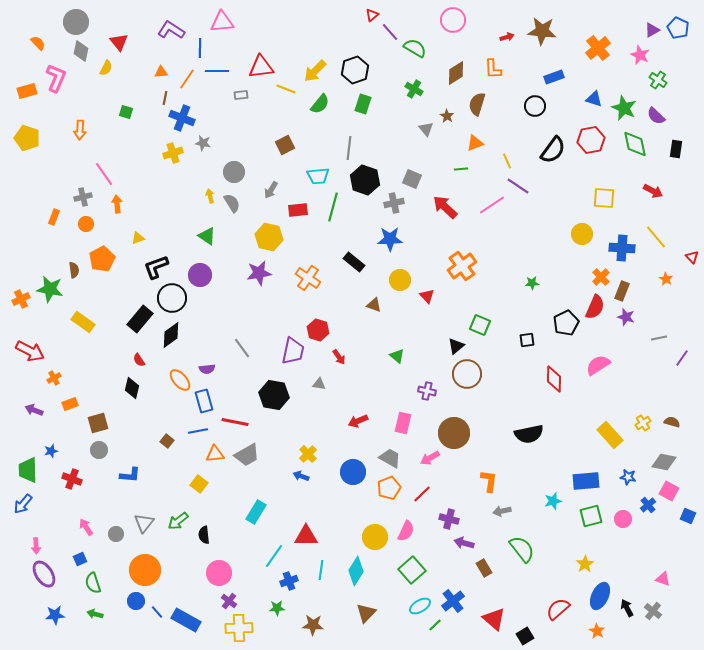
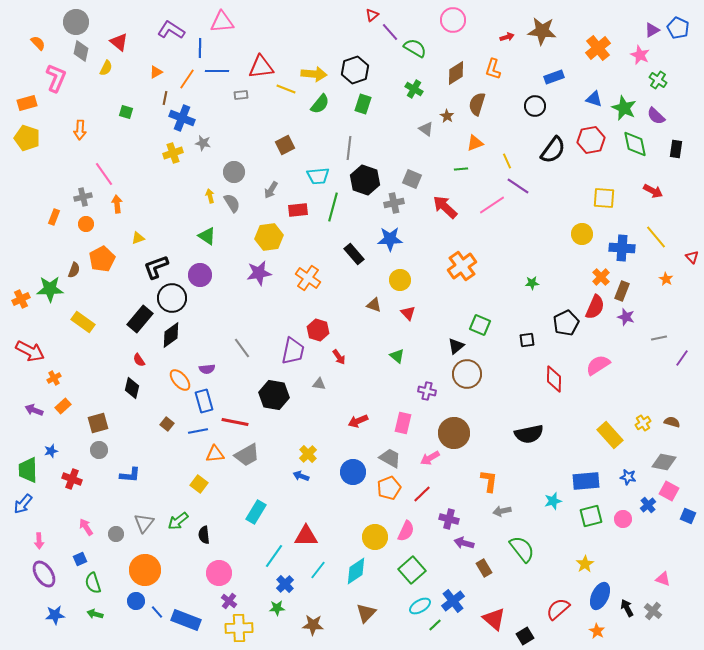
red triangle at (119, 42): rotated 12 degrees counterclockwise
orange L-shape at (493, 69): rotated 20 degrees clockwise
yellow arrow at (315, 71): moved 1 px left, 3 px down; rotated 130 degrees counterclockwise
orange triangle at (161, 72): moved 5 px left; rotated 24 degrees counterclockwise
orange rectangle at (27, 91): moved 12 px down
gray triangle at (426, 129): rotated 14 degrees counterclockwise
yellow hexagon at (269, 237): rotated 20 degrees counterclockwise
black rectangle at (354, 262): moved 8 px up; rotated 10 degrees clockwise
brown semicircle at (74, 270): rotated 28 degrees clockwise
green star at (50, 289): rotated 12 degrees counterclockwise
red triangle at (427, 296): moved 19 px left, 17 px down
orange rectangle at (70, 404): moved 7 px left, 2 px down; rotated 21 degrees counterclockwise
brown square at (167, 441): moved 17 px up
pink arrow at (36, 546): moved 3 px right, 5 px up
cyan line at (321, 570): moved 3 px left; rotated 30 degrees clockwise
cyan diamond at (356, 571): rotated 24 degrees clockwise
blue cross at (289, 581): moved 4 px left, 3 px down; rotated 24 degrees counterclockwise
blue rectangle at (186, 620): rotated 8 degrees counterclockwise
